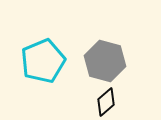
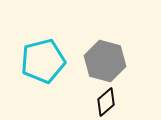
cyan pentagon: rotated 9 degrees clockwise
